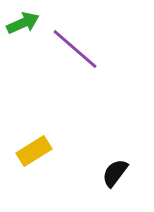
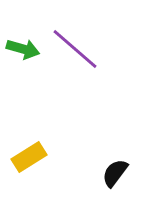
green arrow: moved 26 px down; rotated 40 degrees clockwise
yellow rectangle: moved 5 px left, 6 px down
